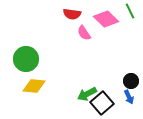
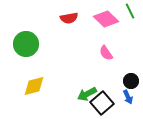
red semicircle: moved 3 px left, 4 px down; rotated 18 degrees counterclockwise
pink semicircle: moved 22 px right, 20 px down
green circle: moved 15 px up
yellow diamond: rotated 20 degrees counterclockwise
blue arrow: moved 1 px left
